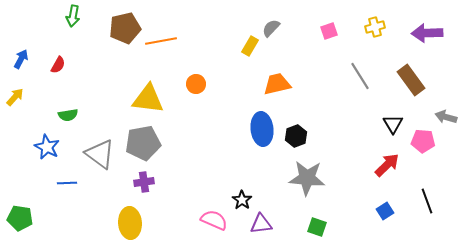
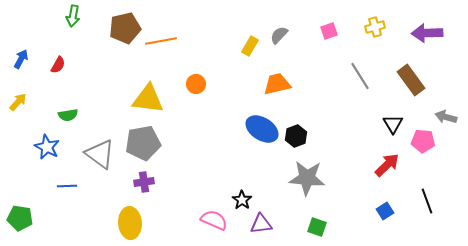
gray semicircle: moved 8 px right, 7 px down
yellow arrow: moved 3 px right, 5 px down
blue ellipse: rotated 52 degrees counterclockwise
blue line: moved 3 px down
